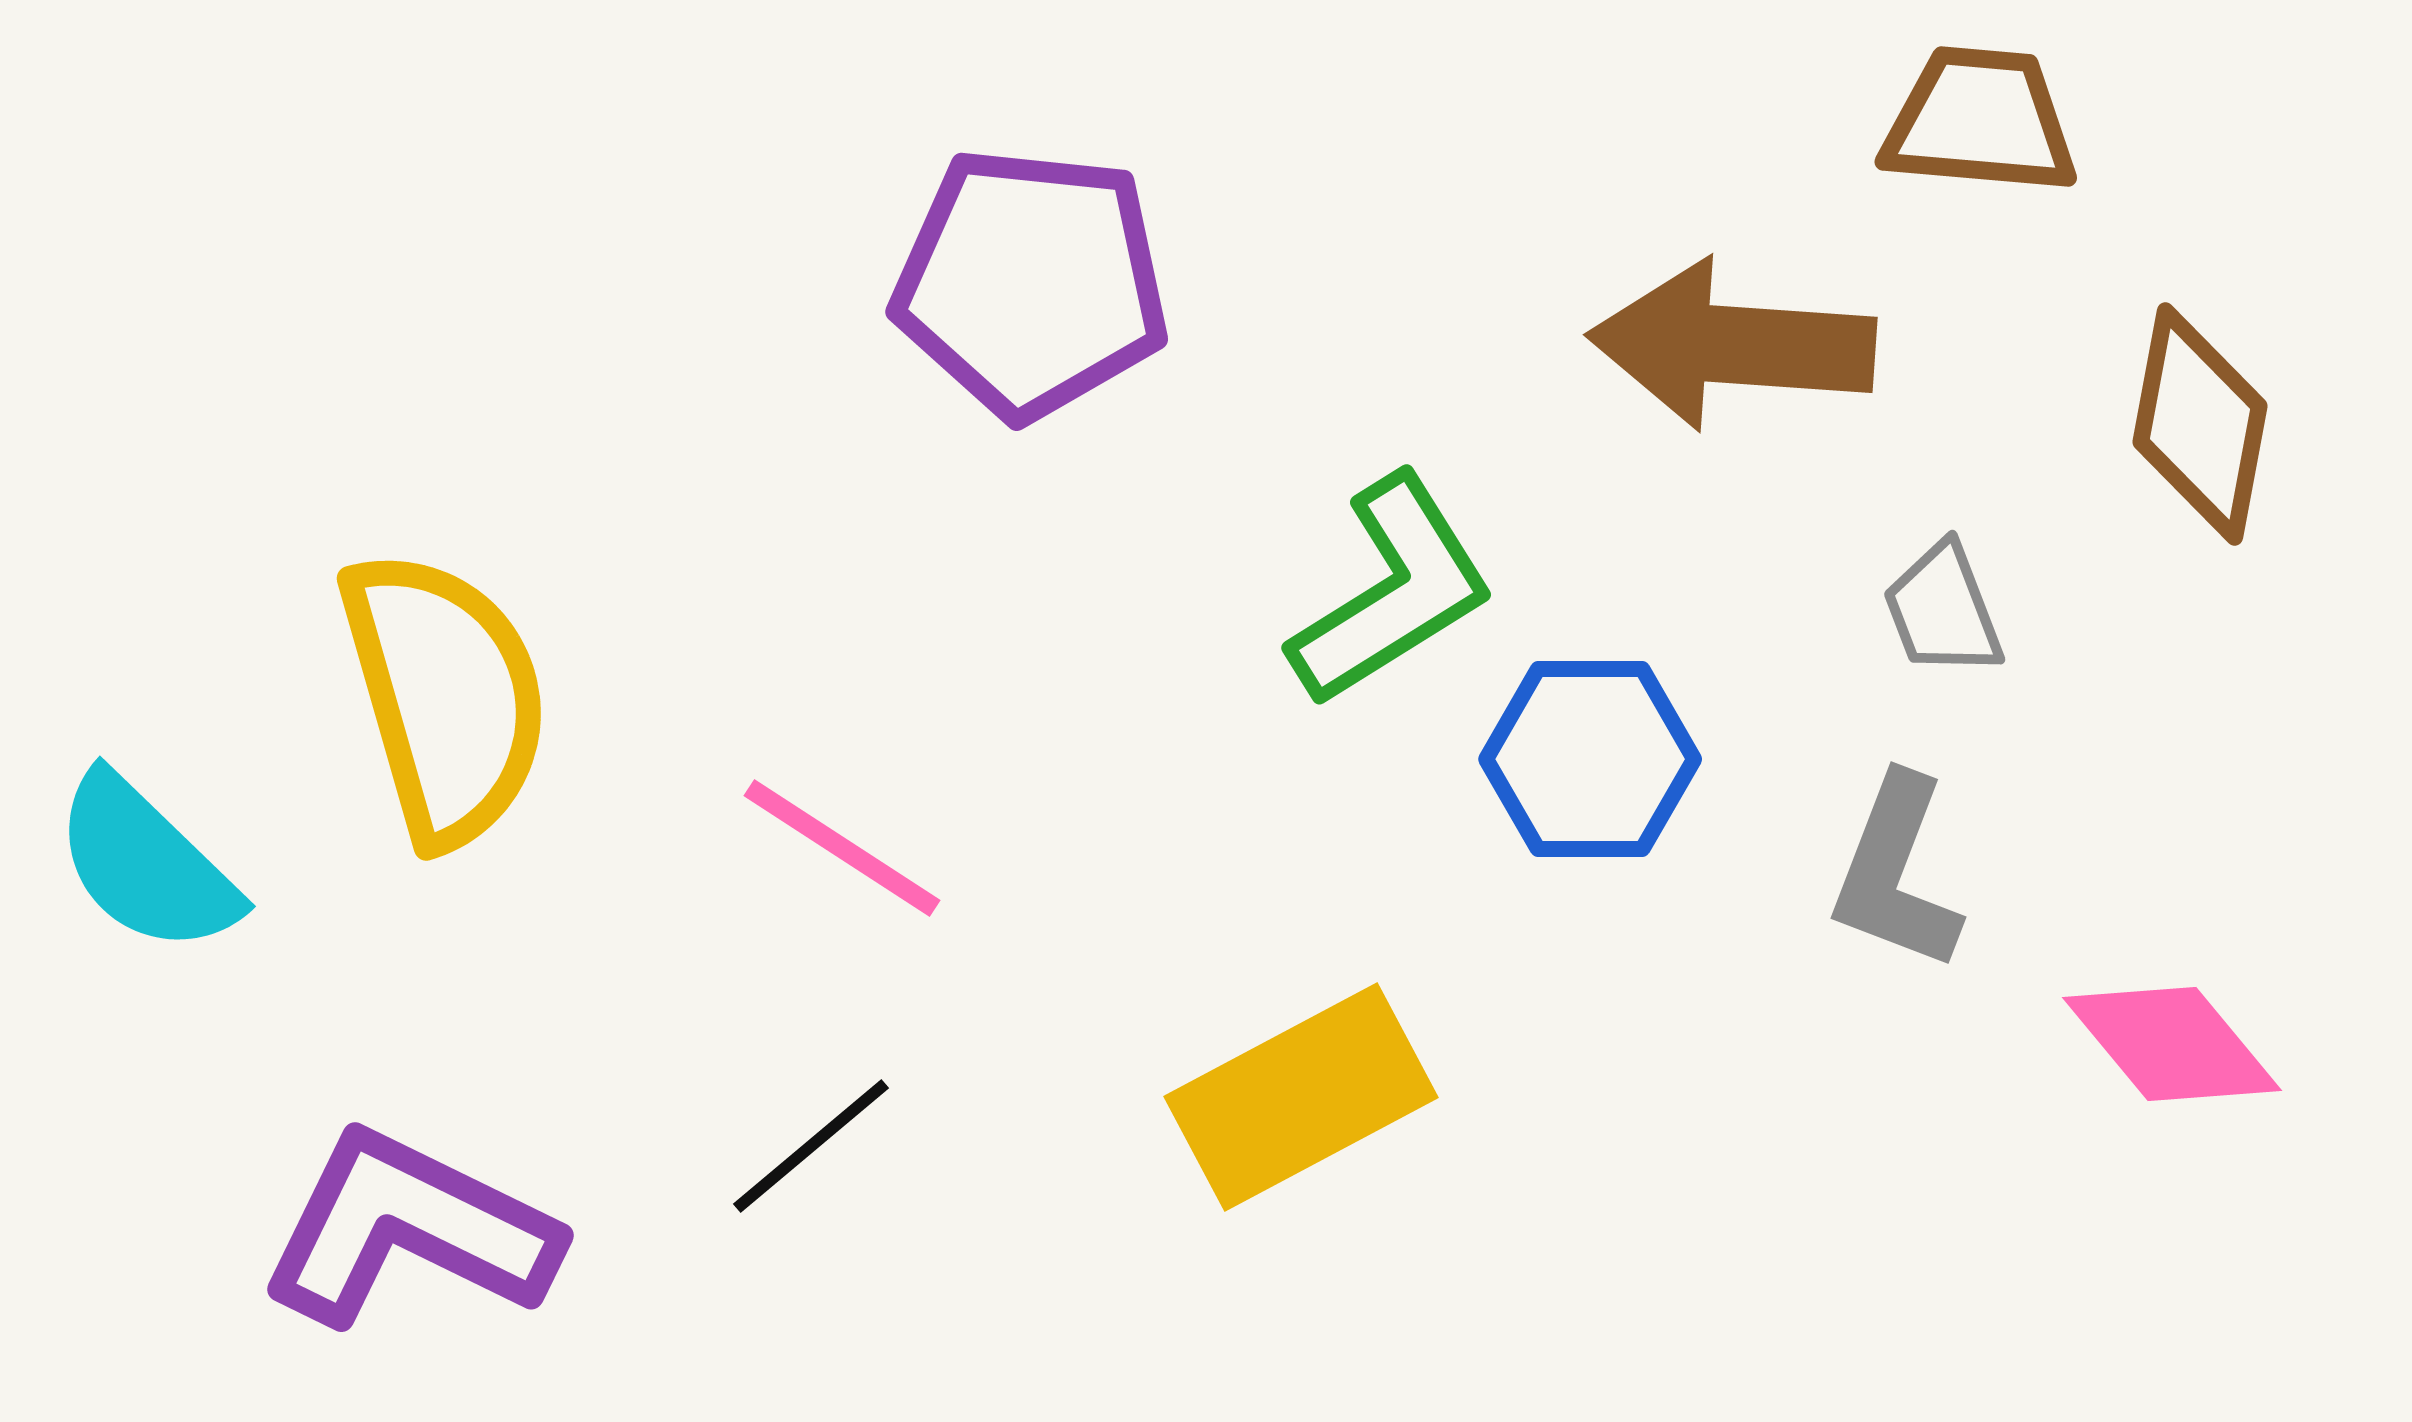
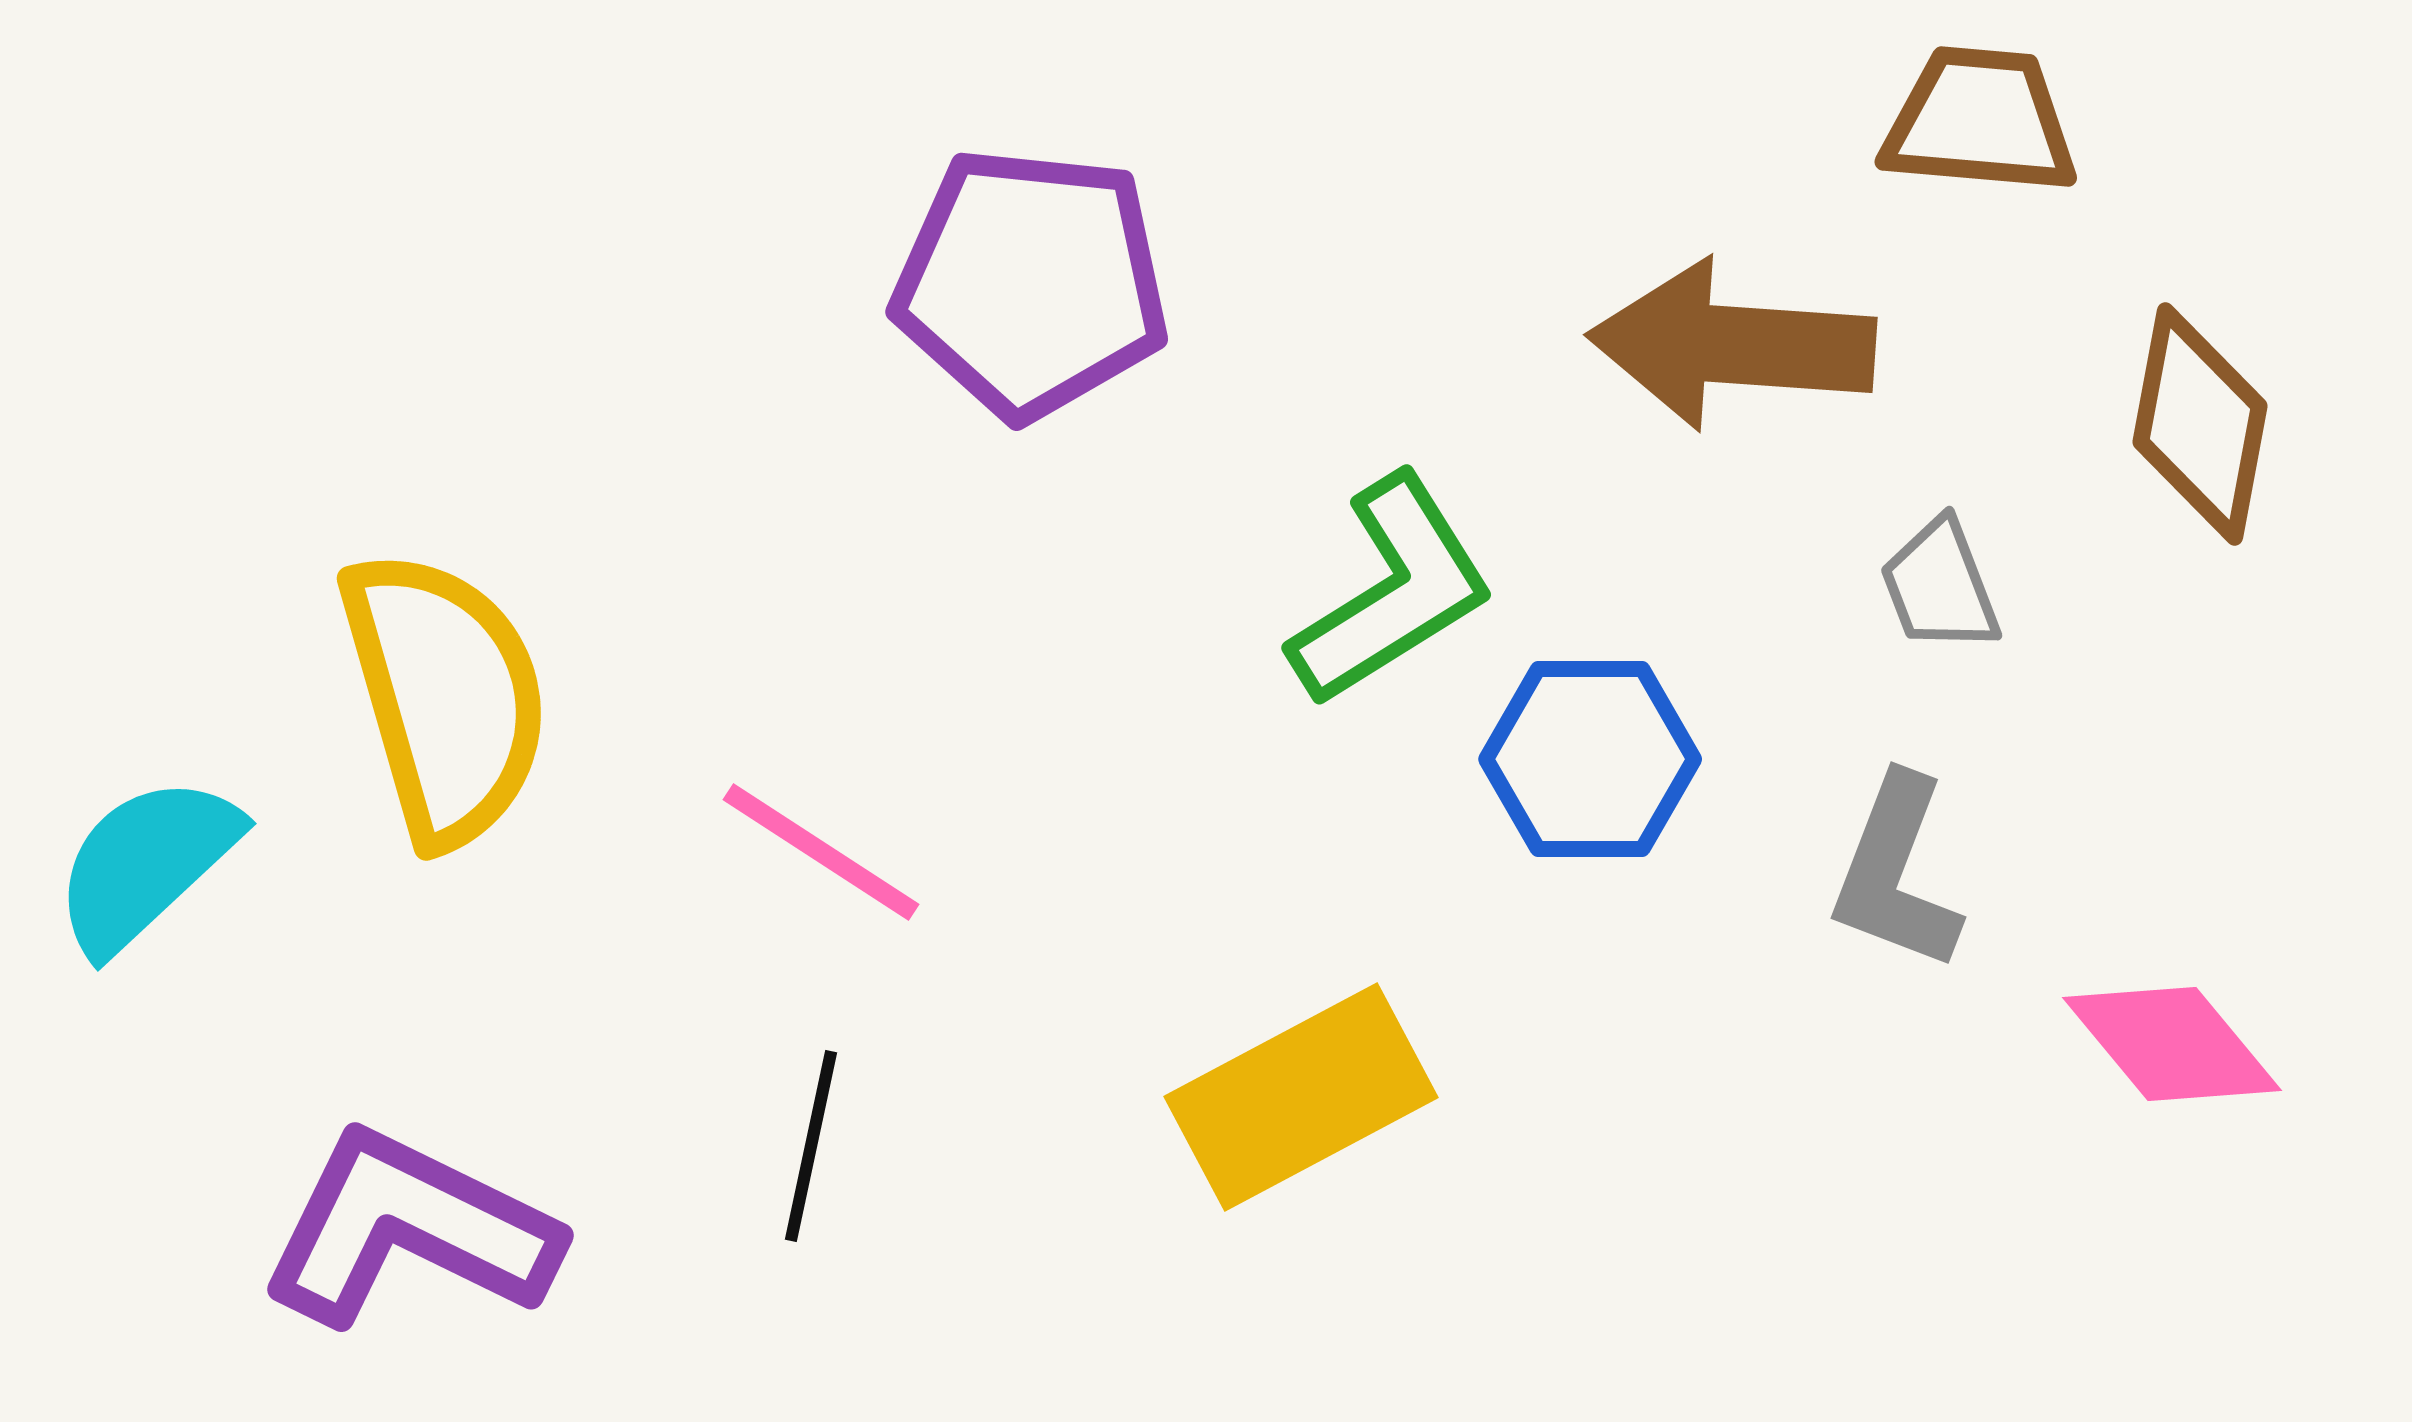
gray trapezoid: moved 3 px left, 24 px up
pink line: moved 21 px left, 4 px down
cyan semicircle: rotated 93 degrees clockwise
black line: rotated 38 degrees counterclockwise
